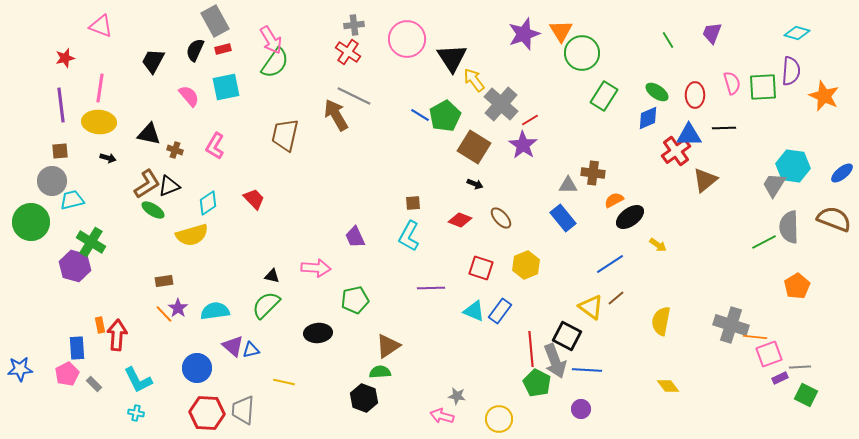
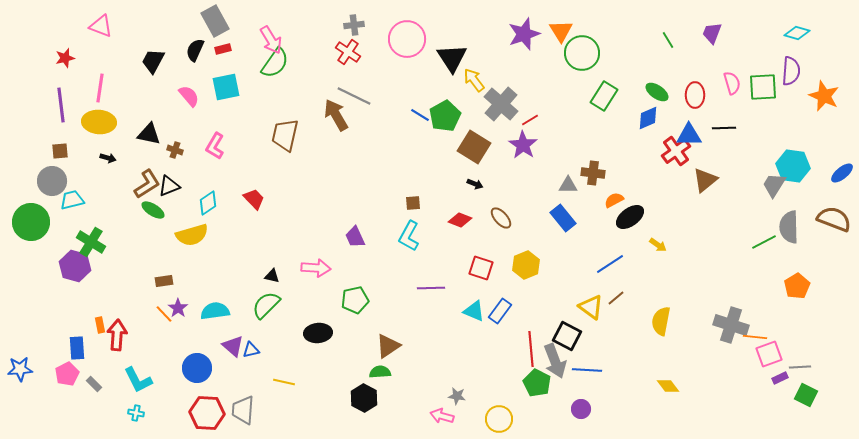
black hexagon at (364, 398): rotated 8 degrees clockwise
